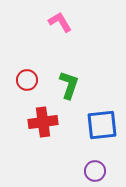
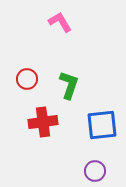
red circle: moved 1 px up
